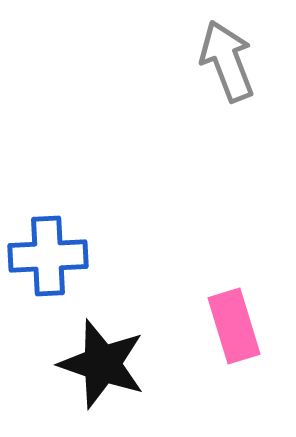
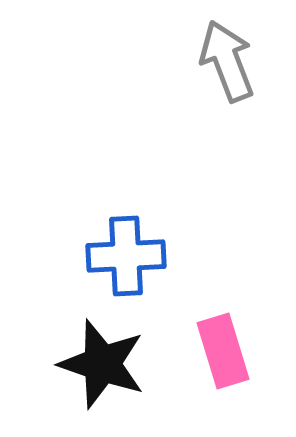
blue cross: moved 78 px right
pink rectangle: moved 11 px left, 25 px down
